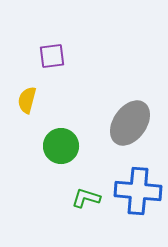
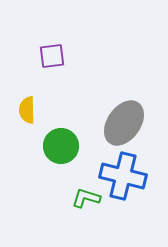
yellow semicircle: moved 10 px down; rotated 16 degrees counterclockwise
gray ellipse: moved 6 px left
blue cross: moved 15 px left, 15 px up; rotated 9 degrees clockwise
